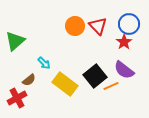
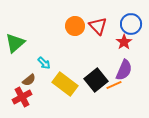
blue circle: moved 2 px right
green triangle: moved 2 px down
purple semicircle: rotated 105 degrees counterclockwise
black square: moved 1 px right, 4 px down
orange line: moved 3 px right, 1 px up
red cross: moved 5 px right, 1 px up
